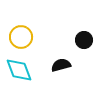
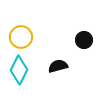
black semicircle: moved 3 px left, 1 px down
cyan diamond: rotated 48 degrees clockwise
